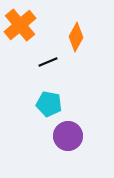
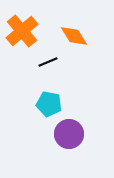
orange cross: moved 2 px right, 6 px down
orange diamond: moved 2 px left, 1 px up; rotated 60 degrees counterclockwise
purple circle: moved 1 px right, 2 px up
